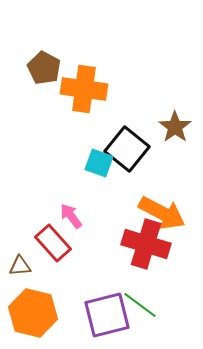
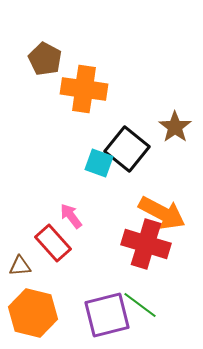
brown pentagon: moved 1 px right, 9 px up
